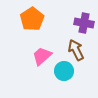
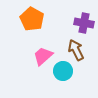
orange pentagon: rotated 10 degrees counterclockwise
pink trapezoid: moved 1 px right
cyan circle: moved 1 px left
